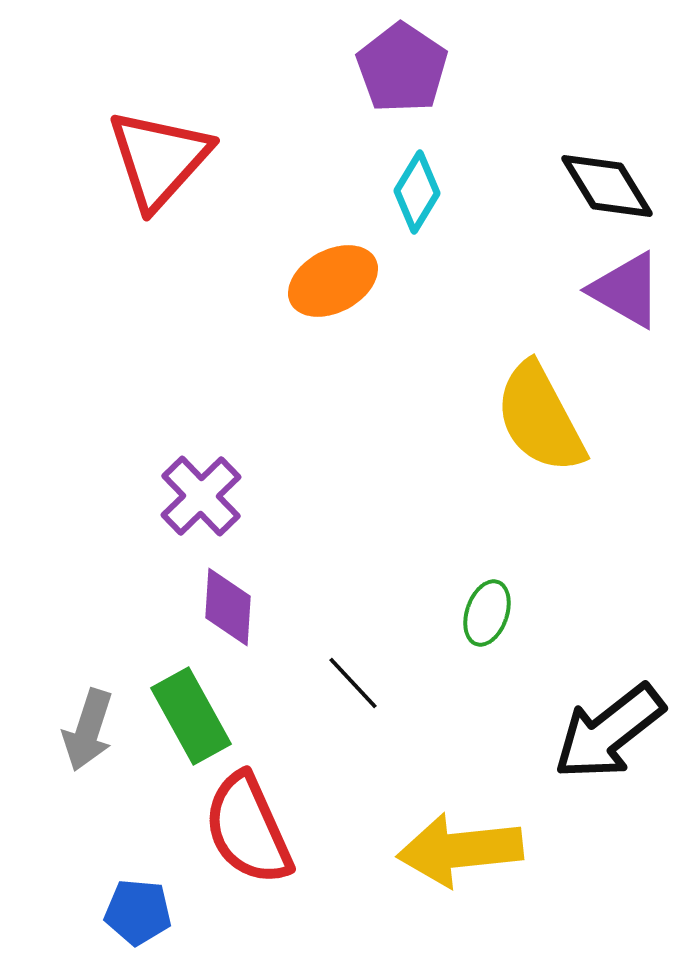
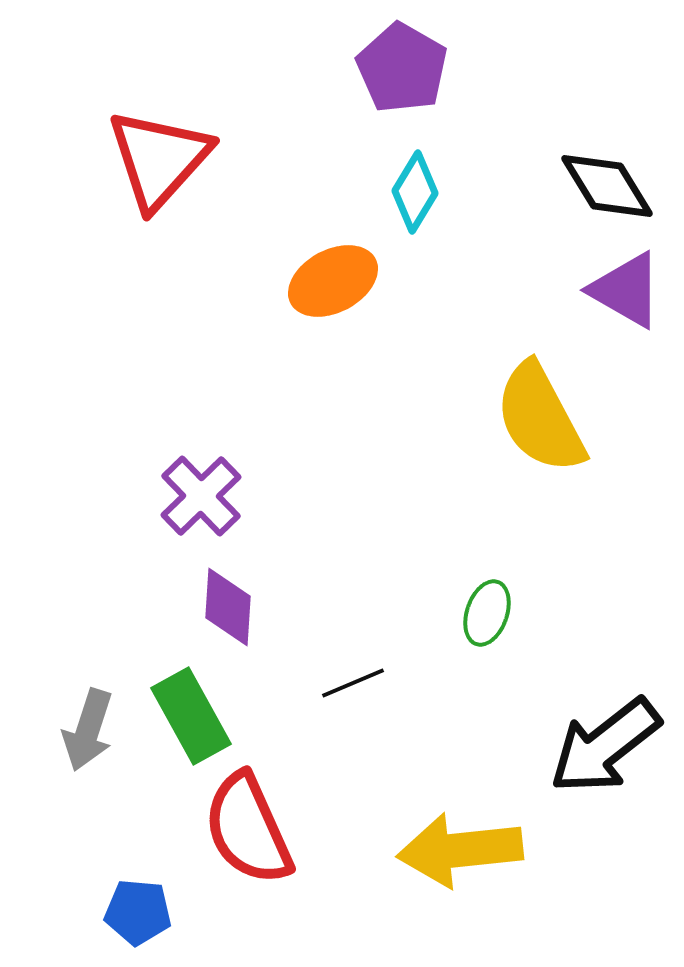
purple pentagon: rotated 4 degrees counterclockwise
cyan diamond: moved 2 px left
black line: rotated 70 degrees counterclockwise
black arrow: moved 4 px left, 14 px down
